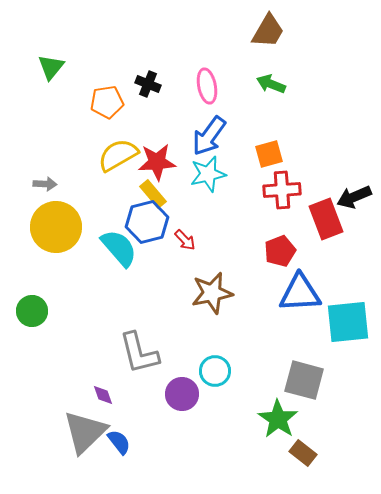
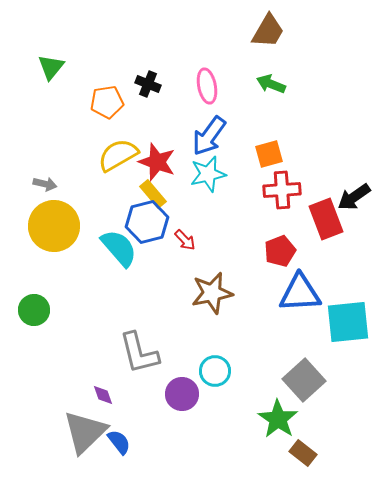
red star: rotated 24 degrees clockwise
gray arrow: rotated 10 degrees clockwise
black arrow: rotated 12 degrees counterclockwise
yellow circle: moved 2 px left, 1 px up
green circle: moved 2 px right, 1 px up
gray square: rotated 33 degrees clockwise
